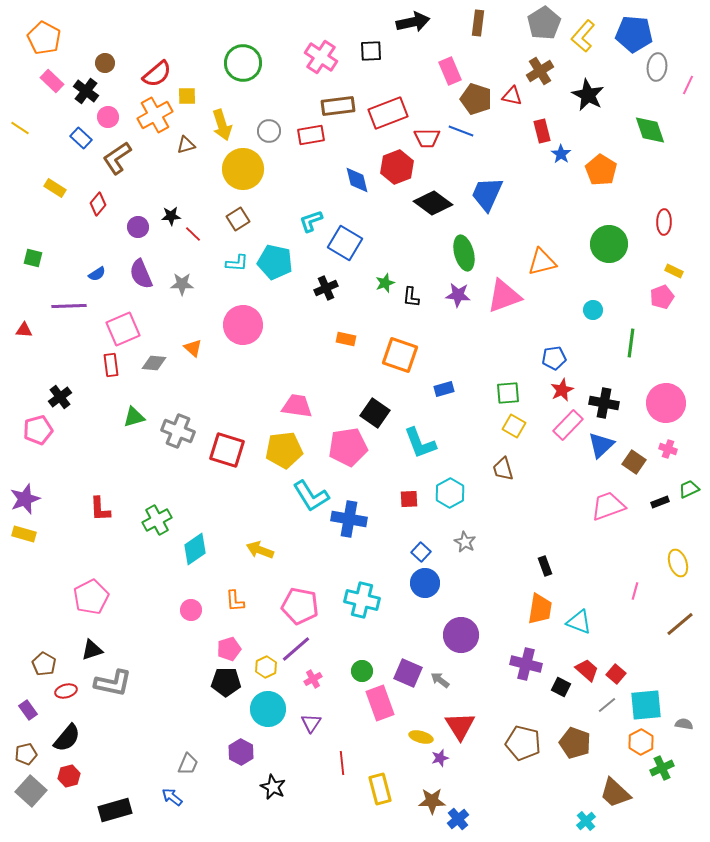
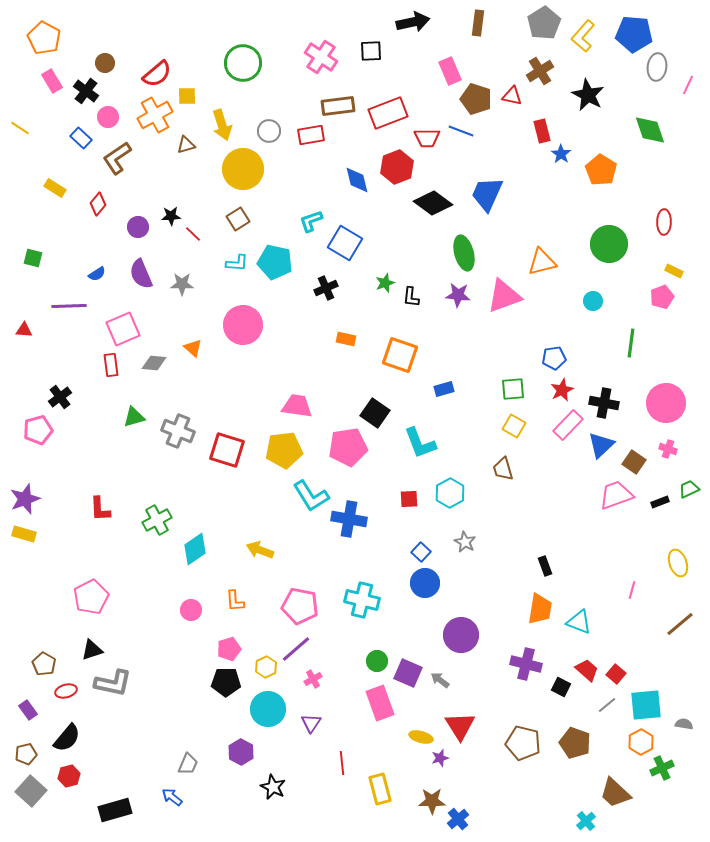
pink rectangle at (52, 81): rotated 15 degrees clockwise
cyan circle at (593, 310): moved 9 px up
green square at (508, 393): moved 5 px right, 4 px up
pink trapezoid at (608, 506): moved 8 px right, 11 px up
pink line at (635, 591): moved 3 px left, 1 px up
green circle at (362, 671): moved 15 px right, 10 px up
